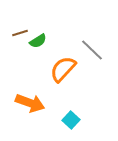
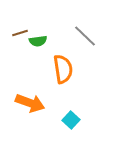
green semicircle: rotated 24 degrees clockwise
gray line: moved 7 px left, 14 px up
orange semicircle: rotated 128 degrees clockwise
